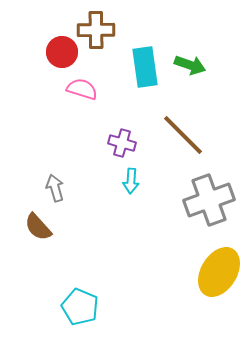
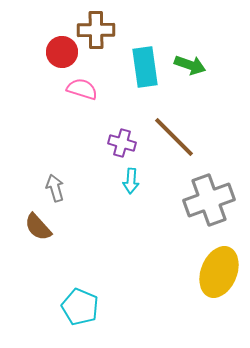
brown line: moved 9 px left, 2 px down
yellow ellipse: rotated 9 degrees counterclockwise
